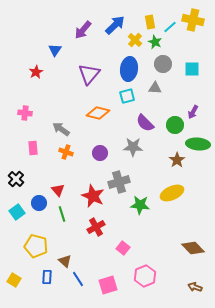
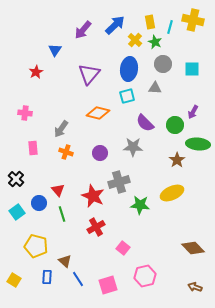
cyan line at (170, 27): rotated 32 degrees counterclockwise
gray arrow at (61, 129): rotated 90 degrees counterclockwise
pink hexagon at (145, 276): rotated 10 degrees clockwise
